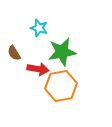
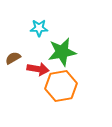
cyan star: rotated 18 degrees counterclockwise
brown semicircle: moved 1 px left, 5 px down; rotated 91 degrees clockwise
